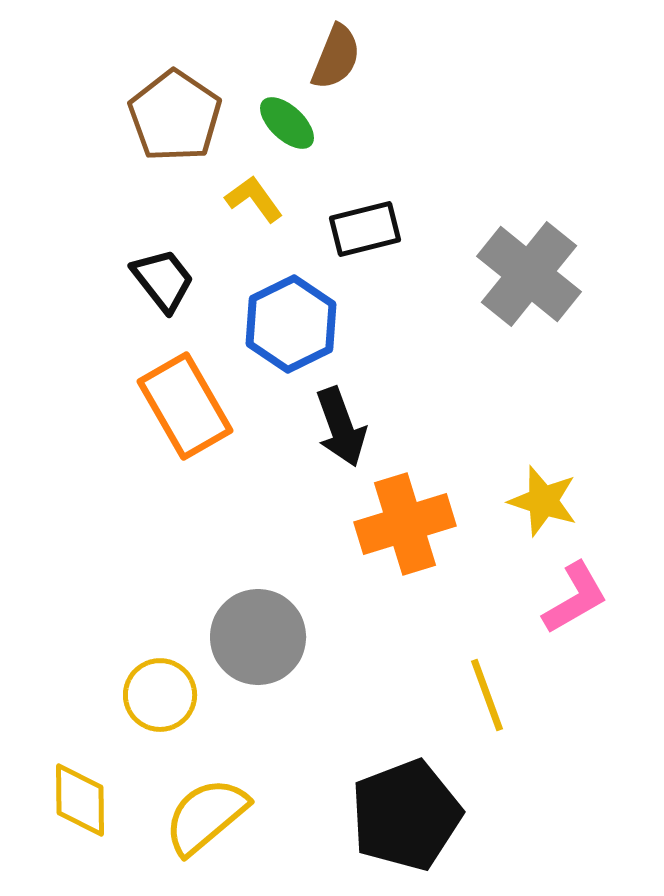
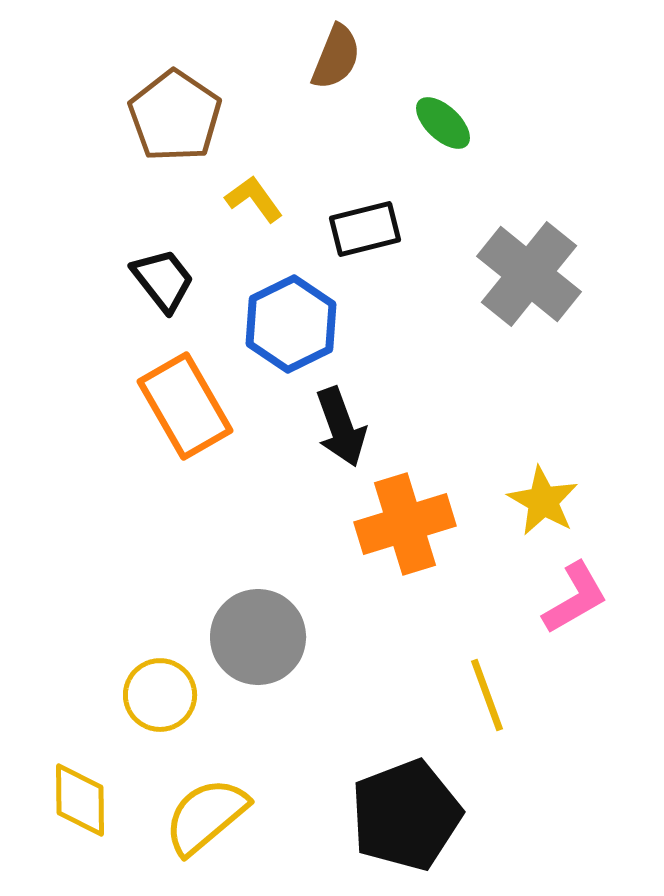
green ellipse: moved 156 px right
yellow star: rotated 12 degrees clockwise
